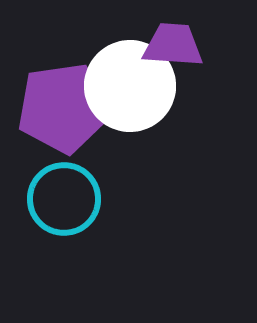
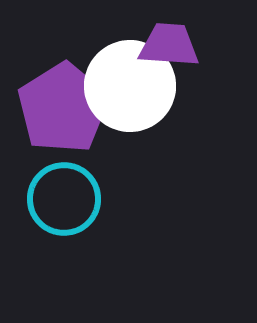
purple trapezoid: moved 4 px left
purple pentagon: rotated 24 degrees counterclockwise
